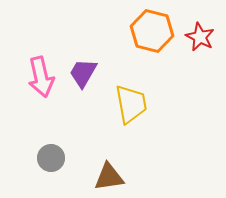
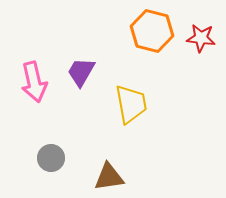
red star: moved 1 px right, 1 px down; rotated 20 degrees counterclockwise
purple trapezoid: moved 2 px left, 1 px up
pink arrow: moved 7 px left, 5 px down
